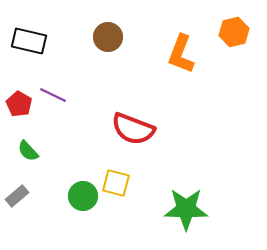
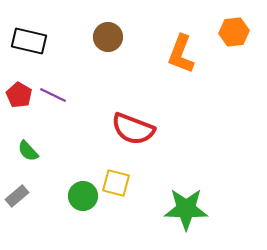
orange hexagon: rotated 8 degrees clockwise
red pentagon: moved 9 px up
